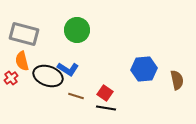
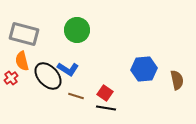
black ellipse: rotated 28 degrees clockwise
